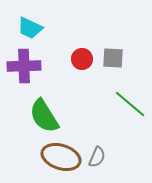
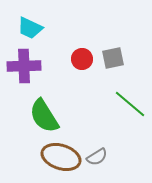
gray square: rotated 15 degrees counterclockwise
gray semicircle: rotated 35 degrees clockwise
